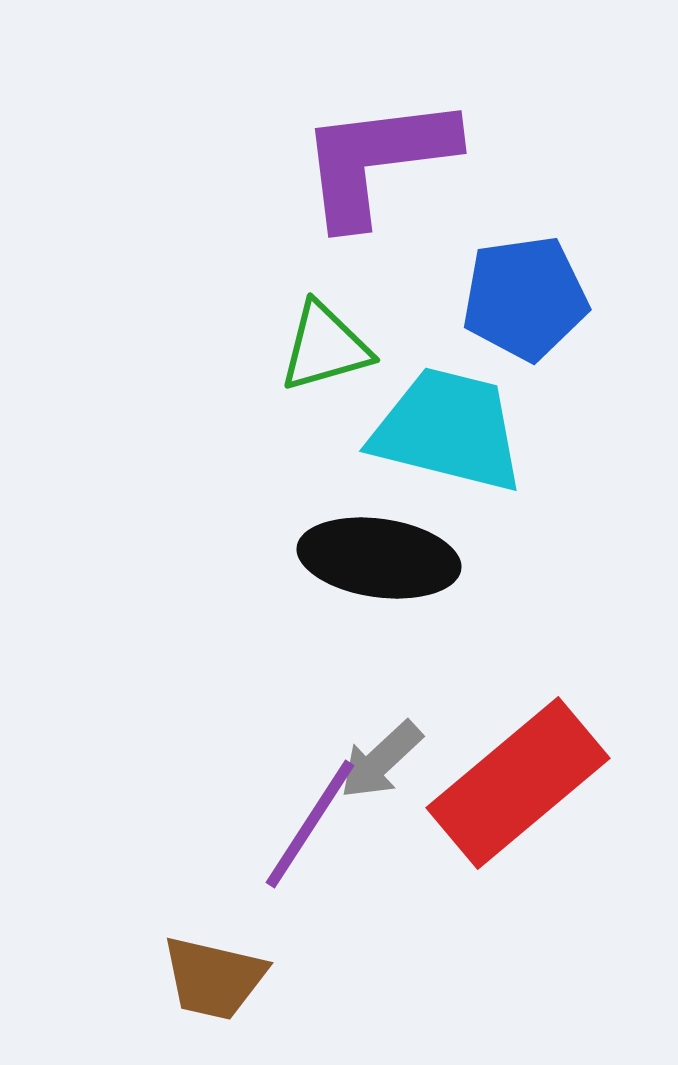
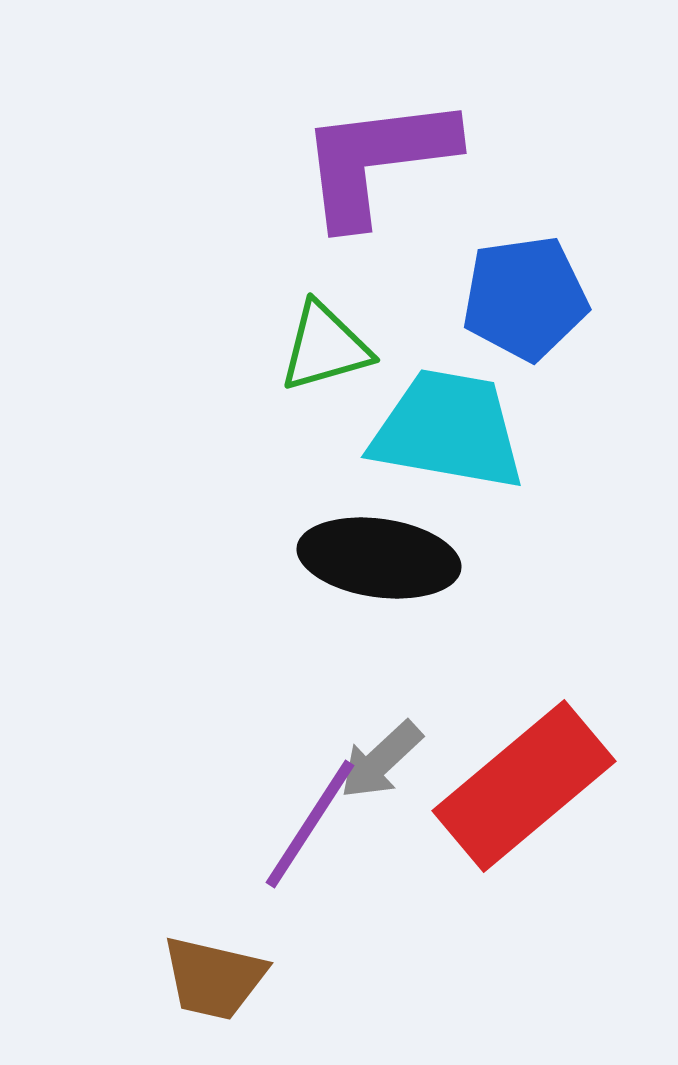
cyan trapezoid: rotated 4 degrees counterclockwise
red rectangle: moved 6 px right, 3 px down
